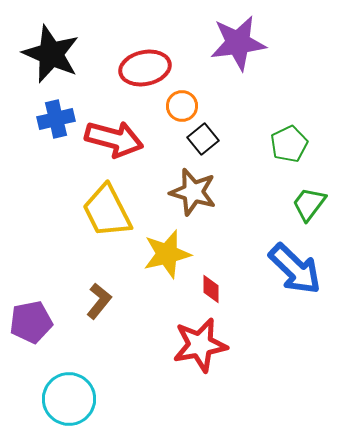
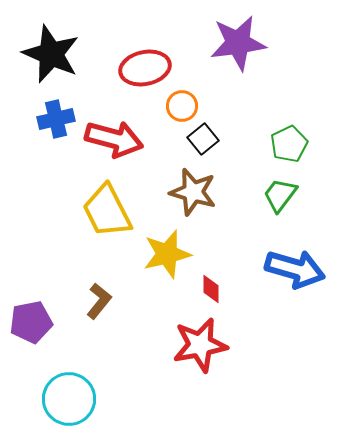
green trapezoid: moved 29 px left, 9 px up
blue arrow: rotated 28 degrees counterclockwise
